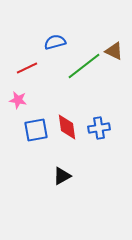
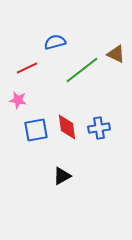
brown triangle: moved 2 px right, 3 px down
green line: moved 2 px left, 4 px down
